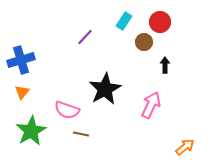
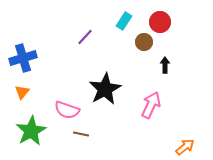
blue cross: moved 2 px right, 2 px up
